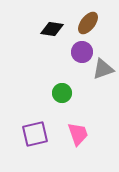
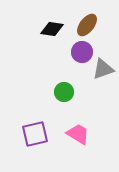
brown ellipse: moved 1 px left, 2 px down
green circle: moved 2 px right, 1 px up
pink trapezoid: rotated 40 degrees counterclockwise
